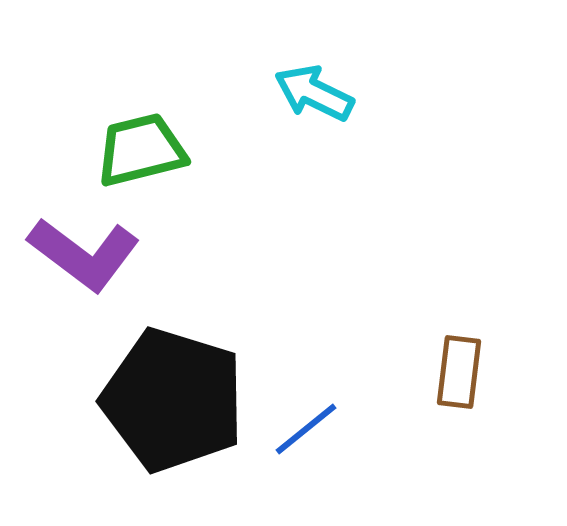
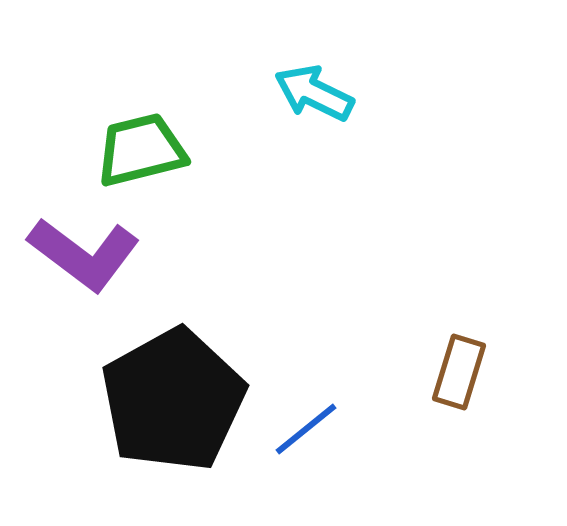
brown rectangle: rotated 10 degrees clockwise
black pentagon: rotated 26 degrees clockwise
